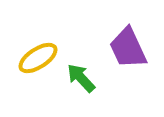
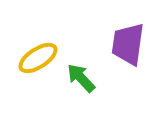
purple trapezoid: moved 4 px up; rotated 33 degrees clockwise
